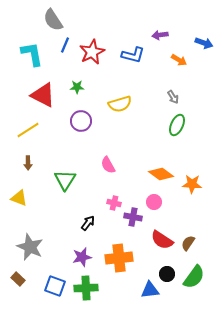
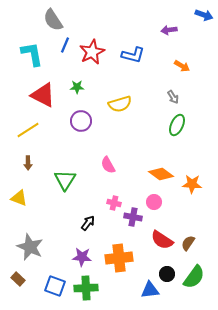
purple arrow: moved 9 px right, 5 px up
blue arrow: moved 28 px up
orange arrow: moved 3 px right, 6 px down
purple star: rotated 18 degrees clockwise
